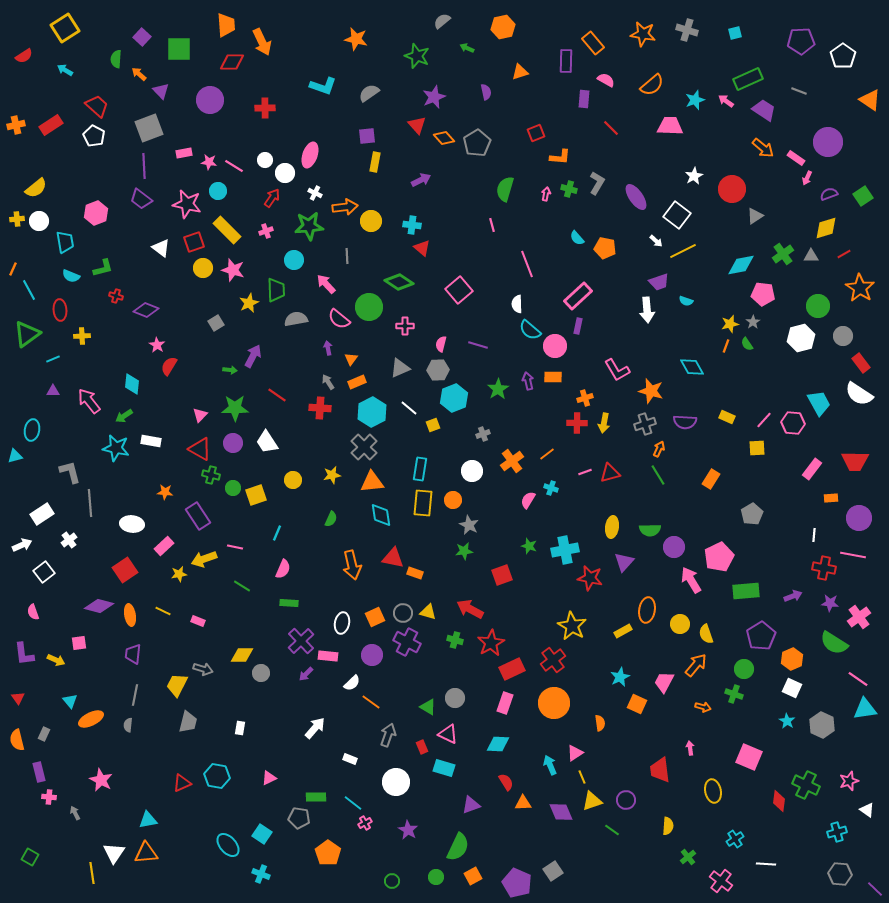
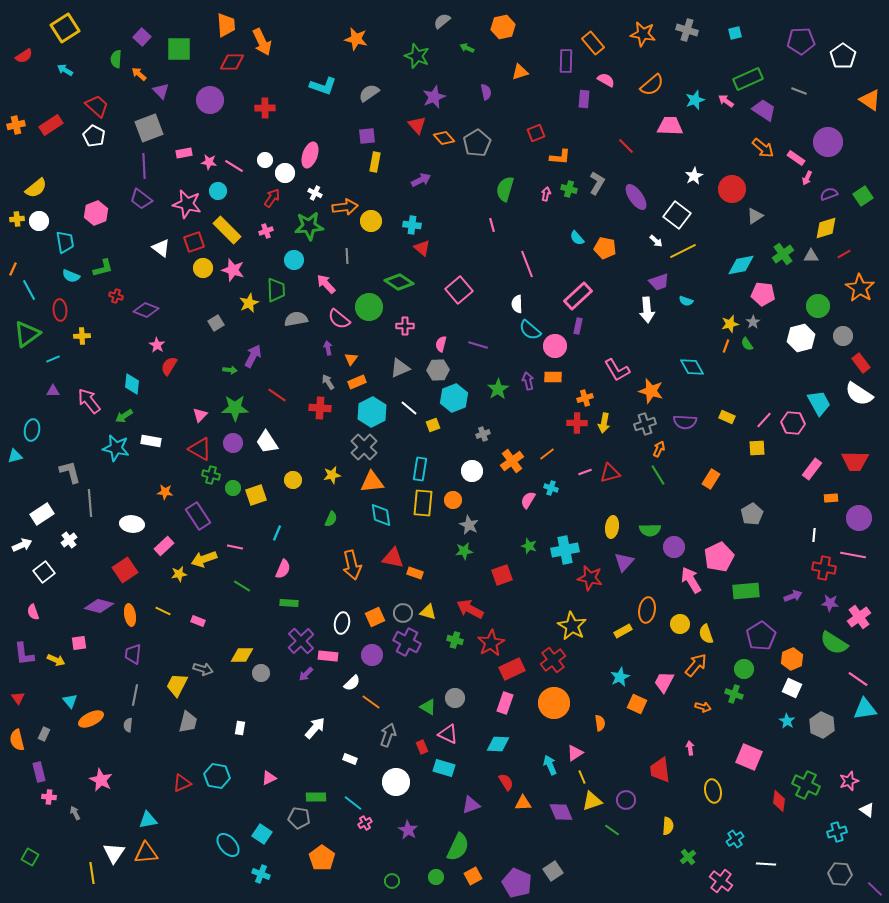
red line at (611, 128): moved 15 px right, 18 px down
orange pentagon at (328, 853): moved 6 px left, 5 px down
